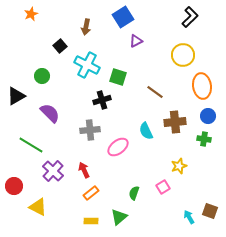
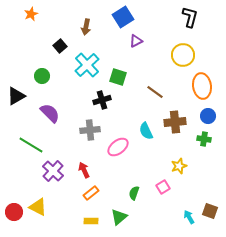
black L-shape: rotated 30 degrees counterclockwise
cyan cross: rotated 20 degrees clockwise
red circle: moved 26 px down
